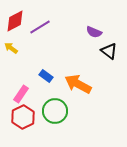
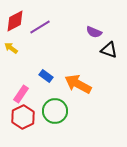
black triangle: moved 1 px up; rotated 18 degrees counterclockwise
